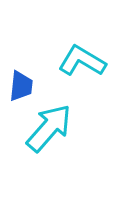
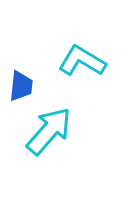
cyan arrow: moved 3 px down
